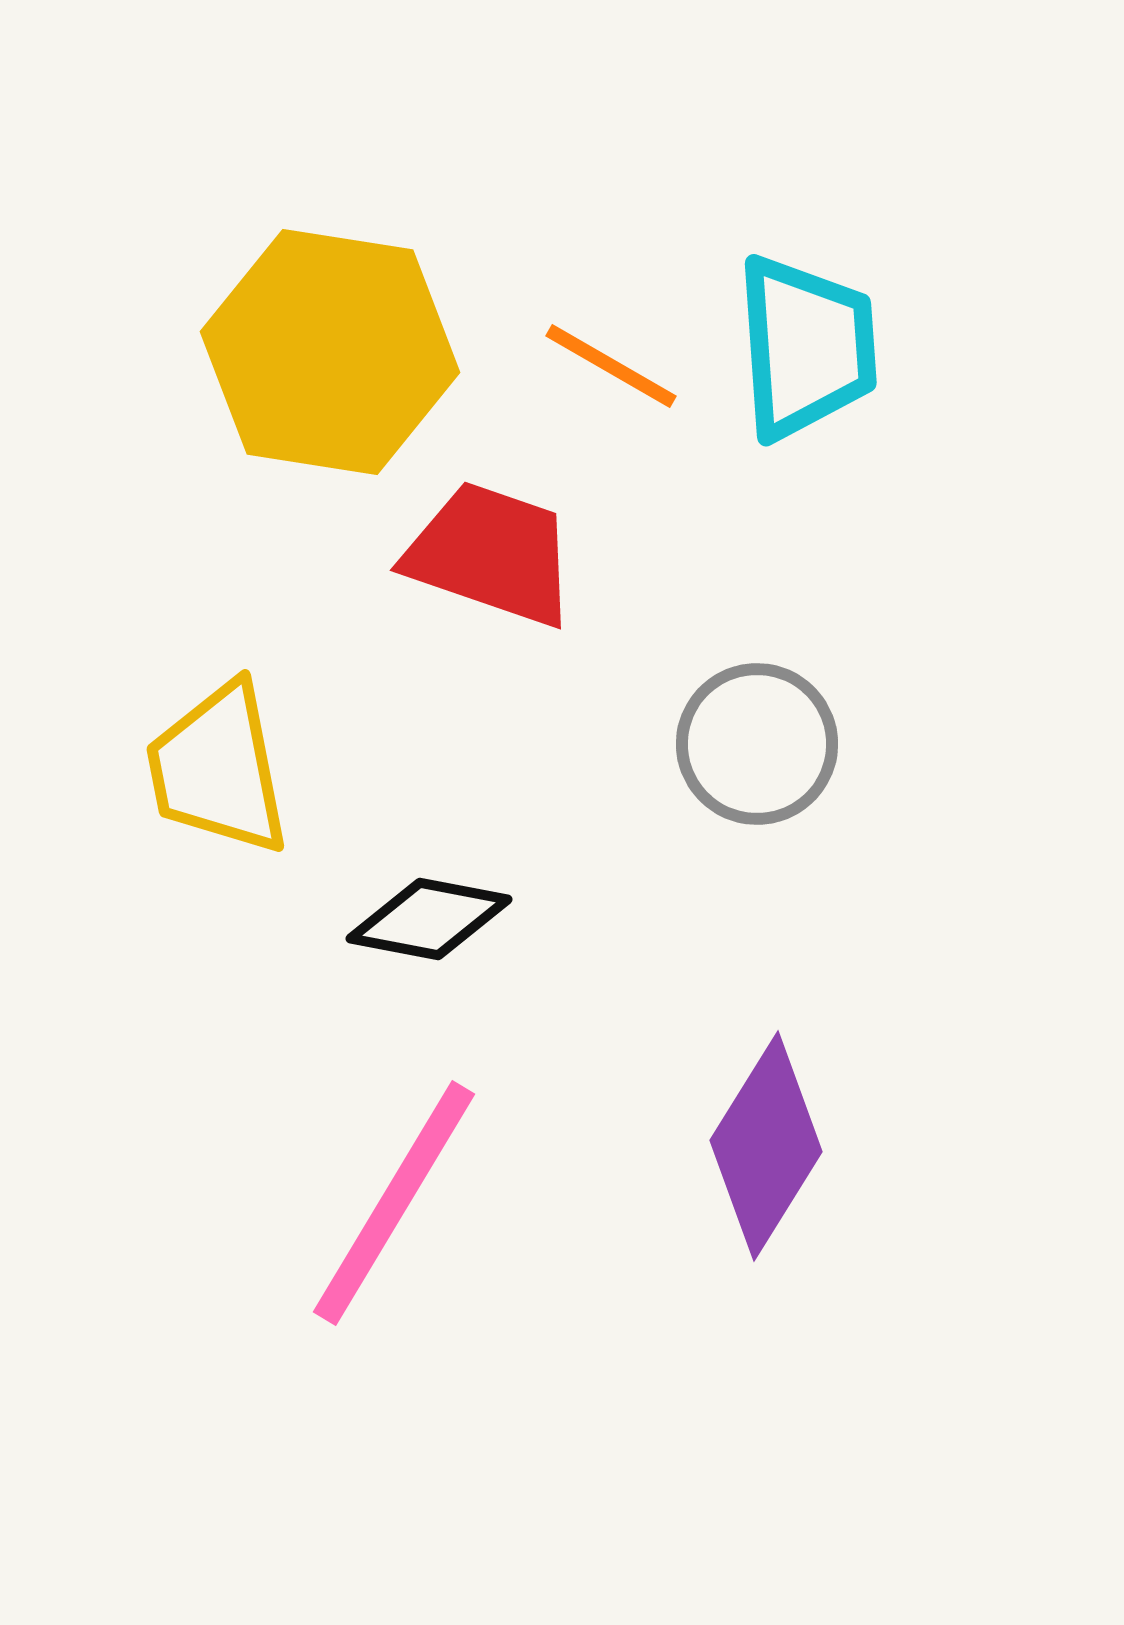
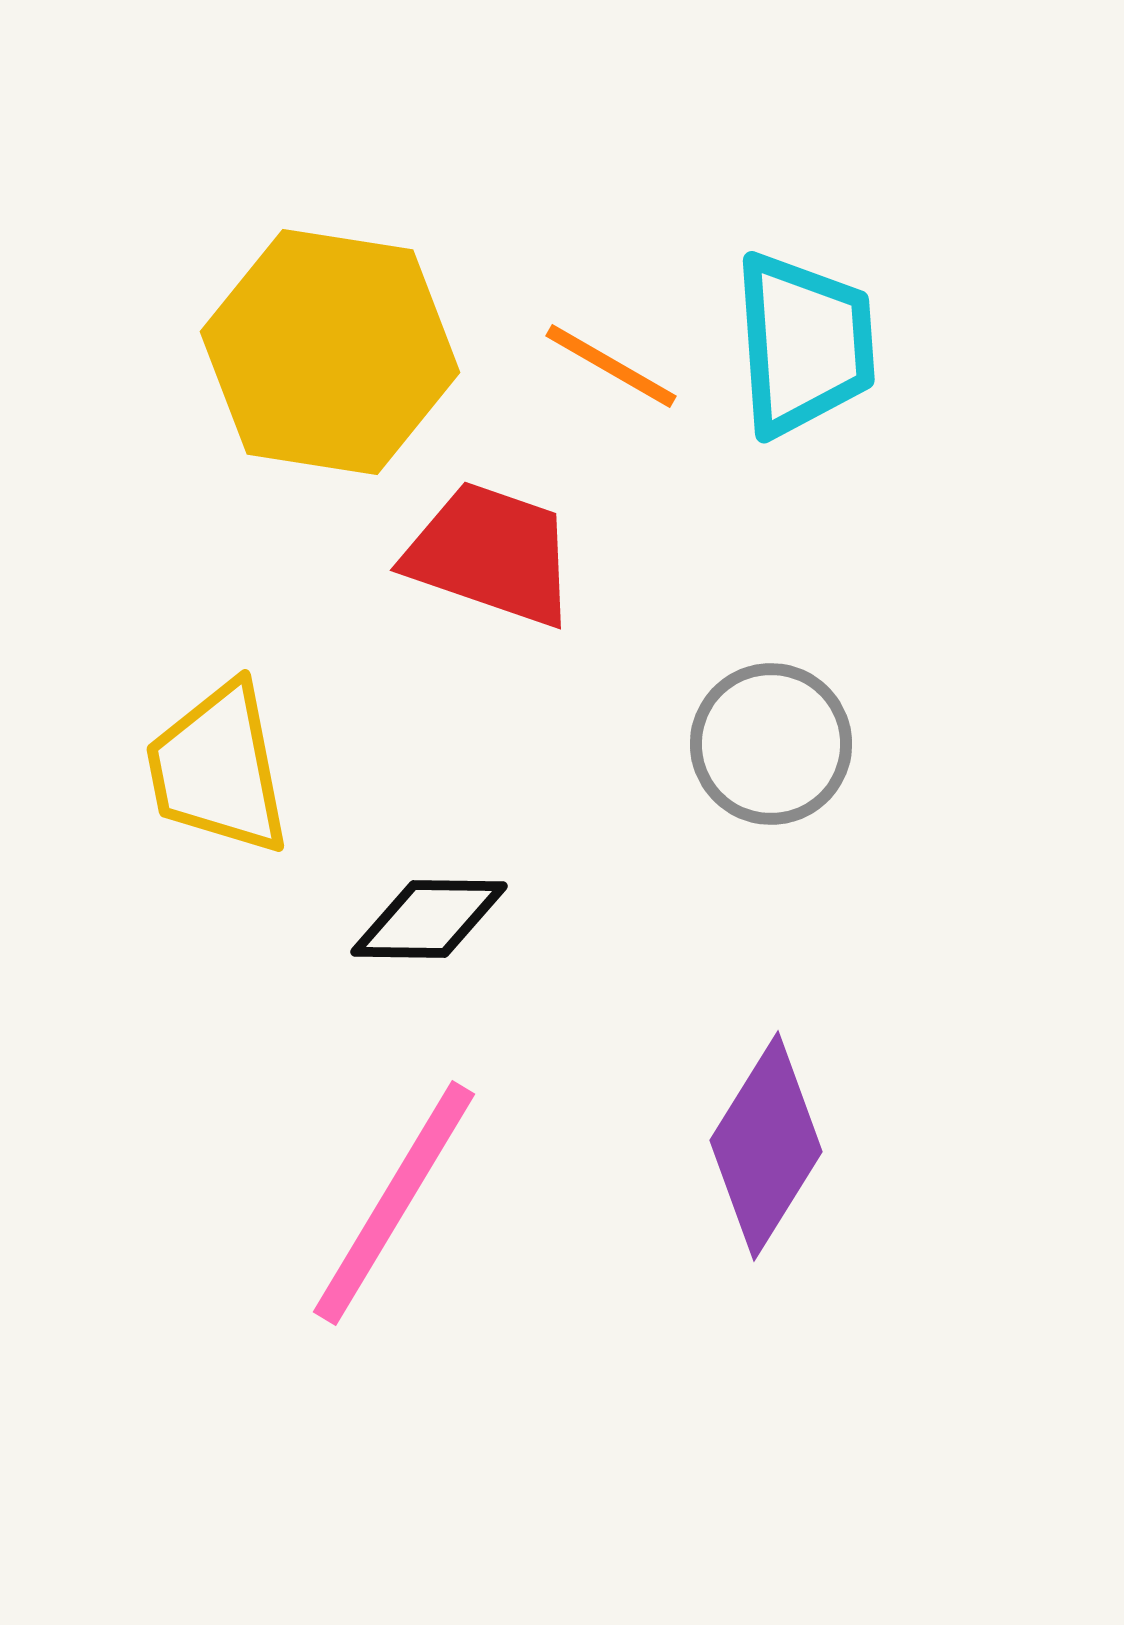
cyan trapezoid: moved 2 px left, 3 px up
gray circle: moved 14 px right
black diamond: rotated 10 degrees counterclockwise
